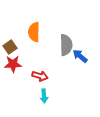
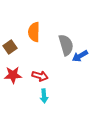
gray semicircle: rotated 15 degrees counterclockwise
blue arrow: rotated 70 degrees counterclockwise
red star: moved 11 px down
